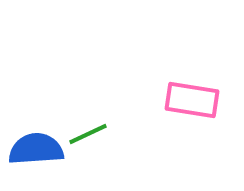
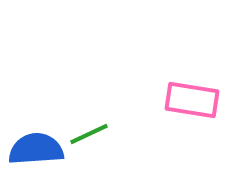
green line: moved 1 px right
